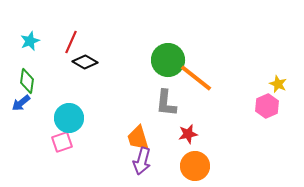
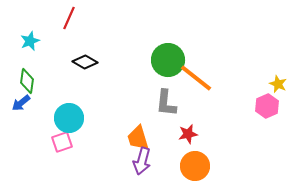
red line: moved 2 px left, 24 px up
